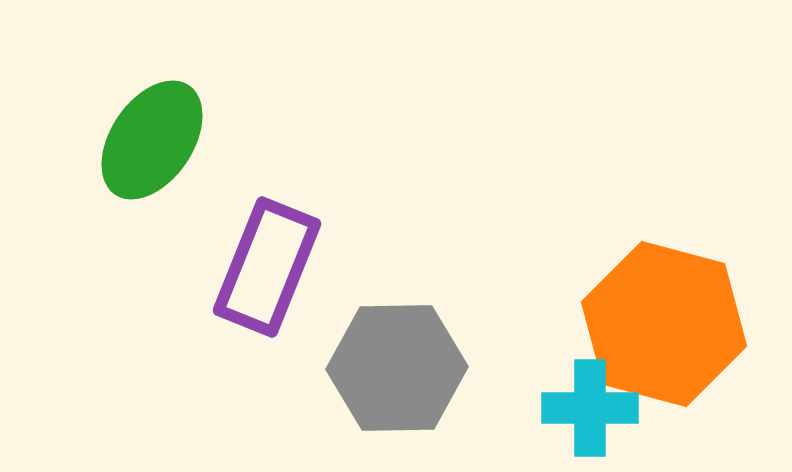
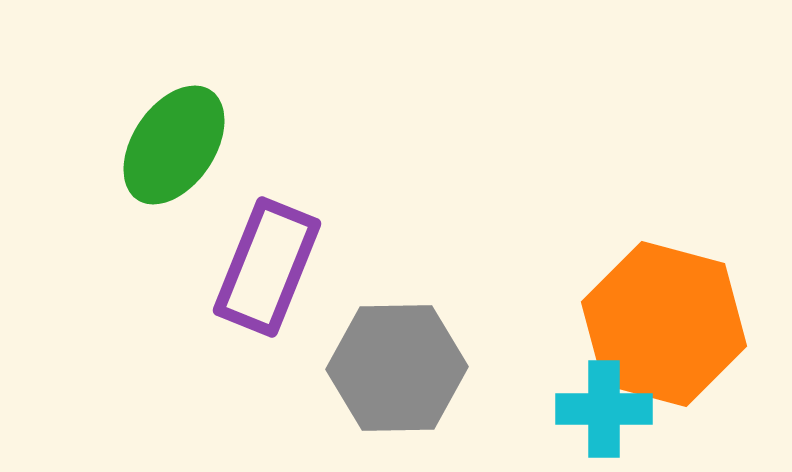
green ellipse: moved 22 px right, 5 px down
cyan cross: moved 14 px right, 1 px down
